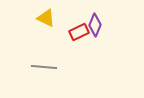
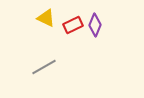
red rectangle: moved 6 px left, 7 px up
gray line: rotated 35 degrees counterclockwise
